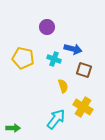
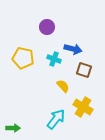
yellow semicircle: rotated 24 degrees counterclockwise
